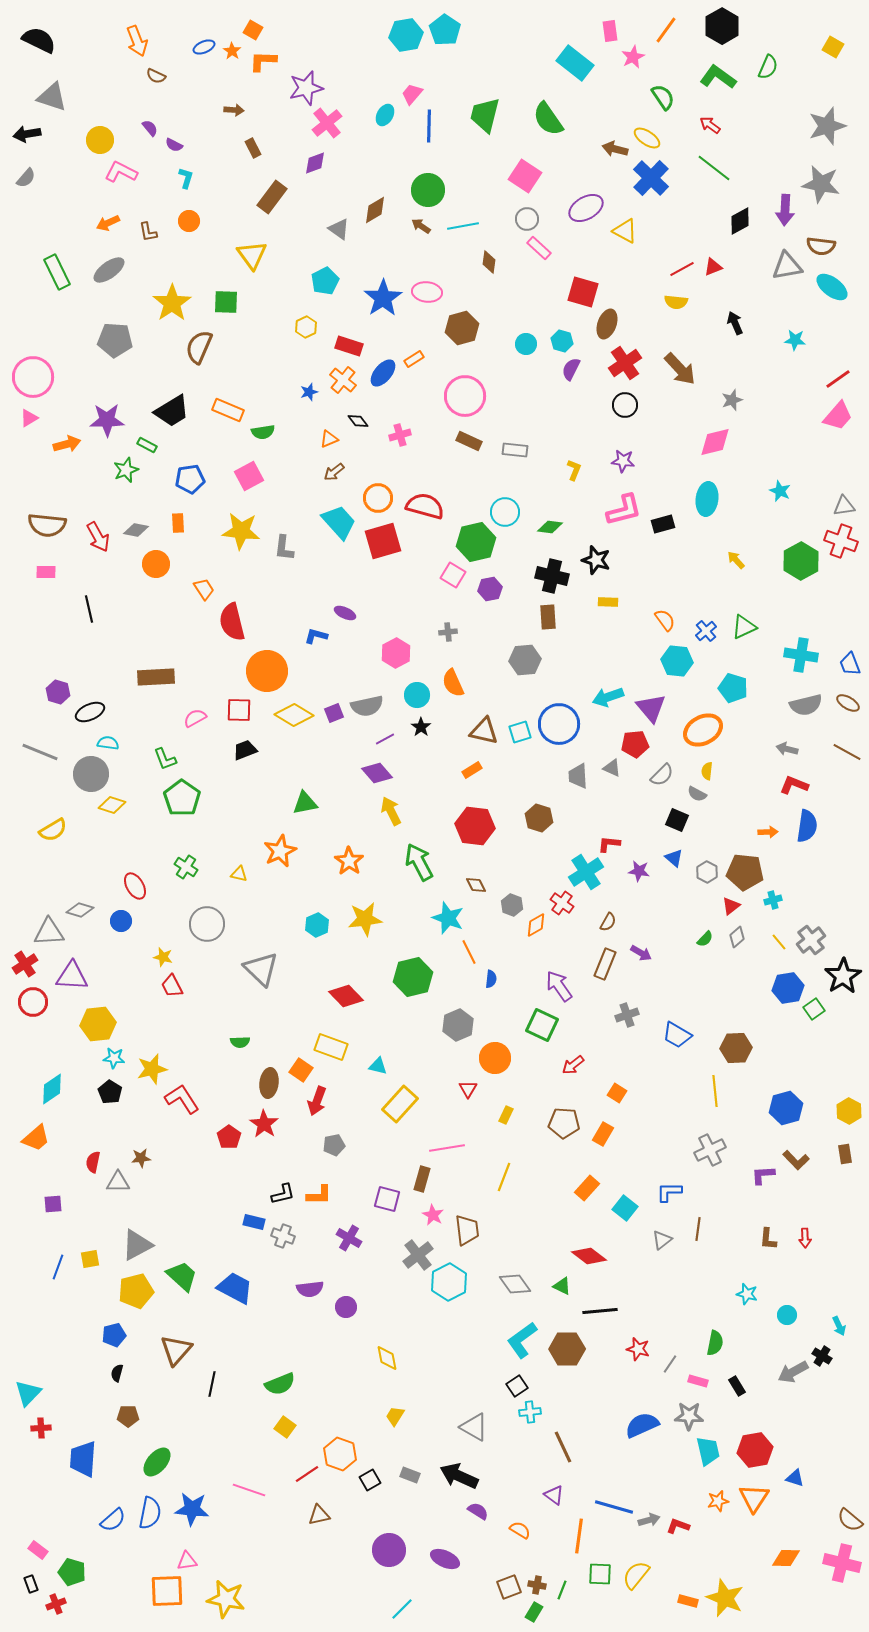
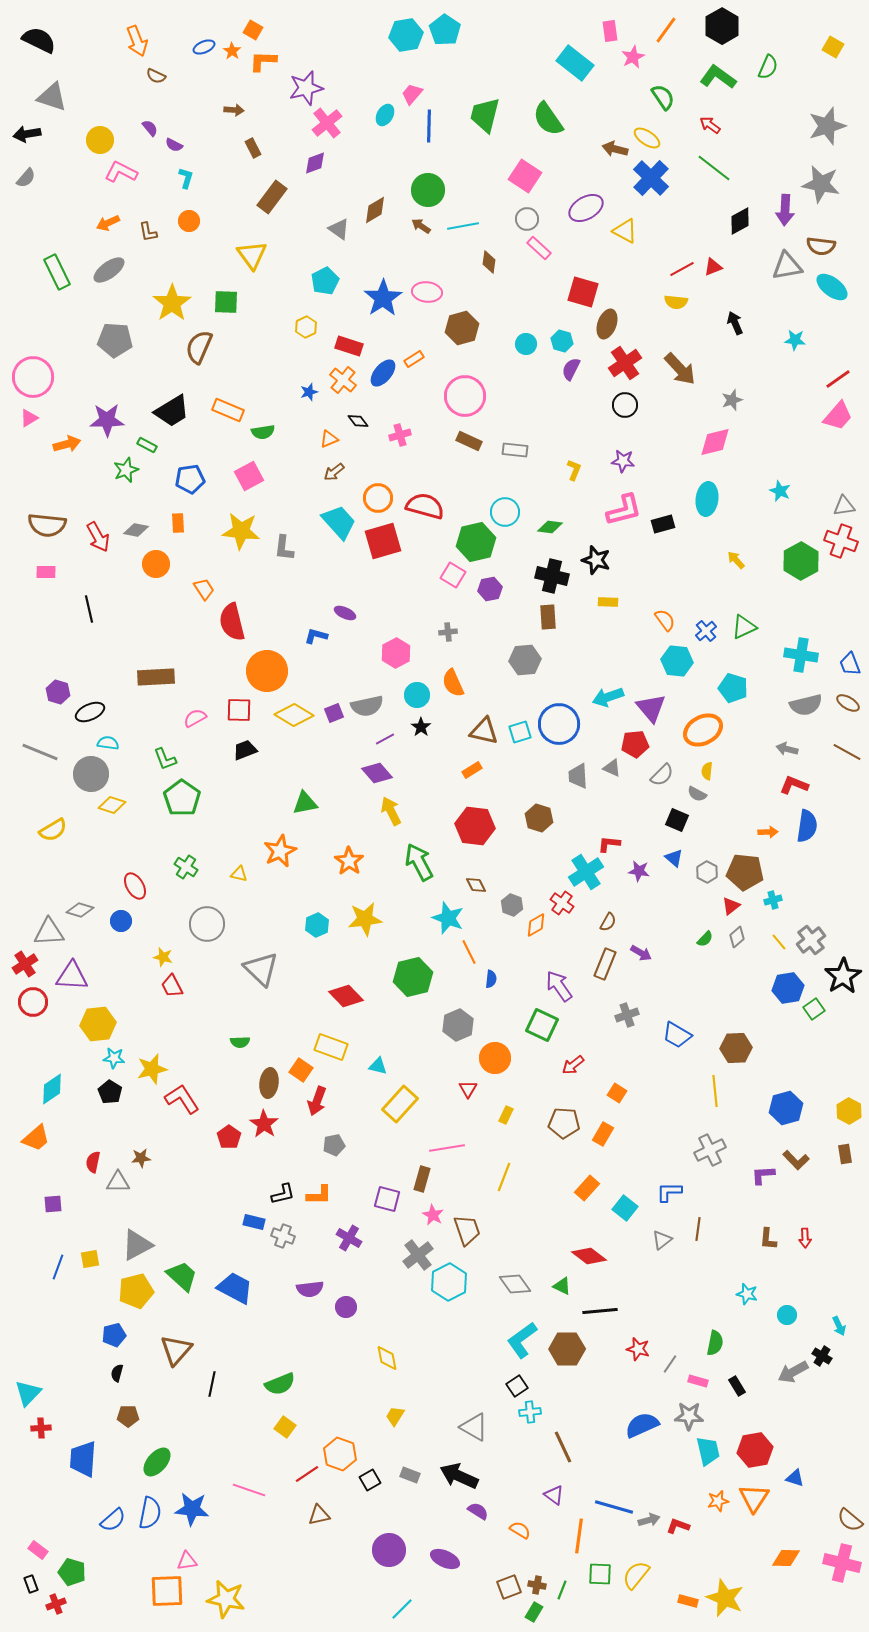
brown trapezoid at (467, 1230): rotated 12 degrees counterclockwise
